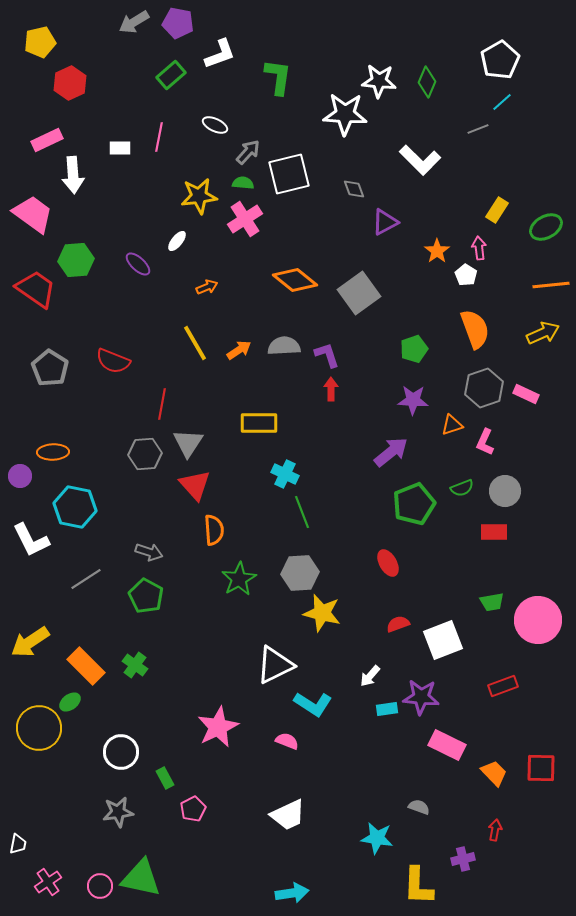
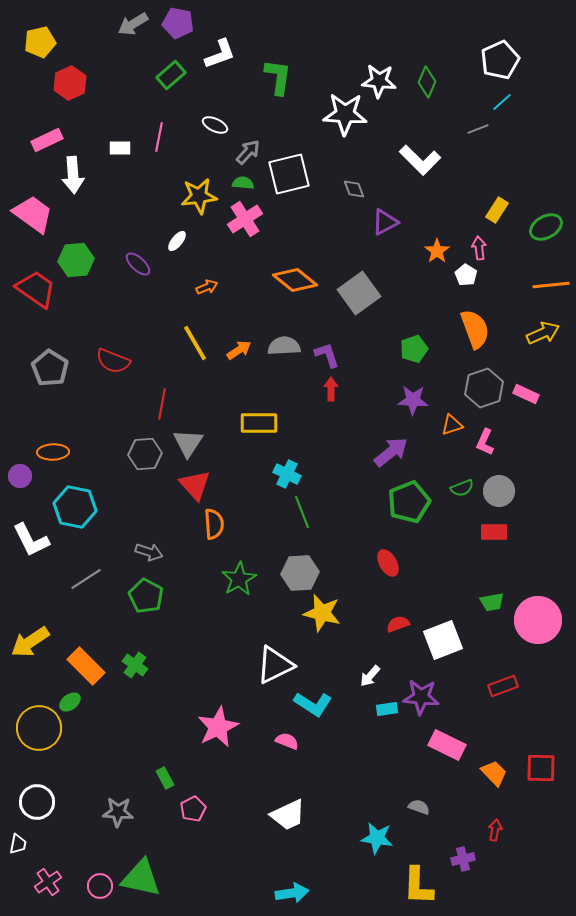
gray arrow at (134, 22): moved 1 px left, 2 px down
white pentagon at (500, 60): rotated 6 degrees clockwise
cyan cross at (285, 474): moved 2 px right
gray circle at (505, 491): moved 6 px left
green pentagon at (414, 504): moved 5 px left, 2 px up
orange semicircle at (214, 530): moved 6 px up
white circle at (121, 752): moved 84 px left, 50 px down
gray star at (118, 812): rotated 12 degrees clockwise
